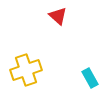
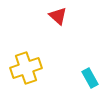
yellow cross: moved 2 px up
